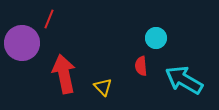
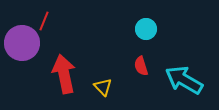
red line: moved 5 px left, 2 px down
cyan circle: moved 10 px left, 9 px up
red semicircle: rotated 12 degrees counterclockwise
